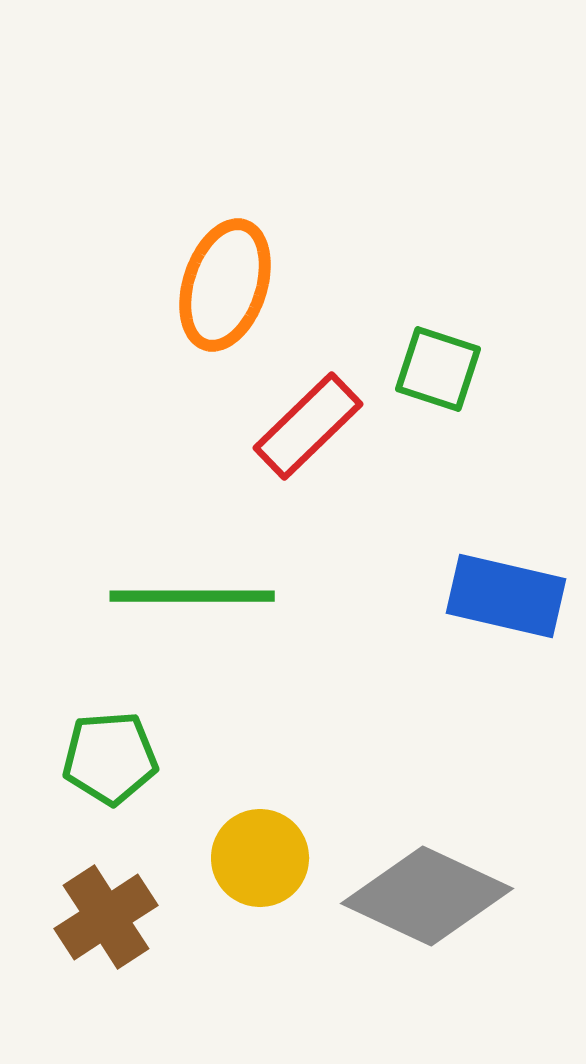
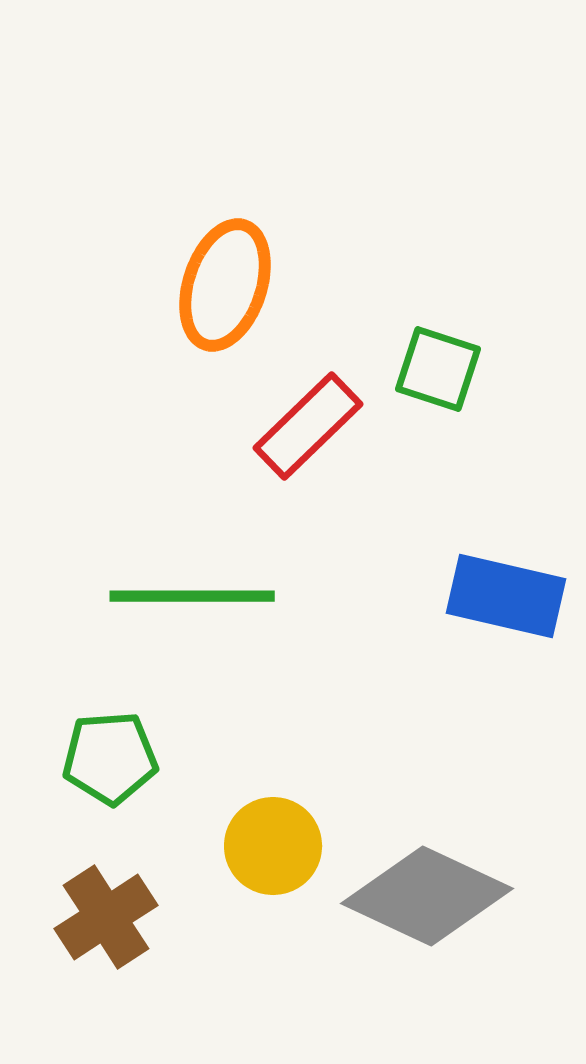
yellow circle: moved 13 px right, 12 px up
